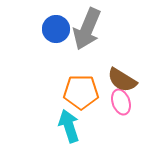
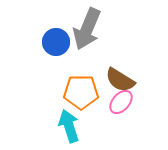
blue circle: moved 13 px down
brown semicircle: moved 2 px left
pink ellipse: rotated 60 degrees clockwise
